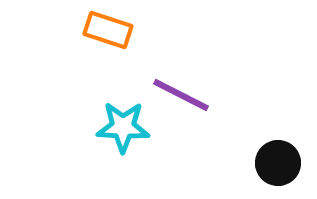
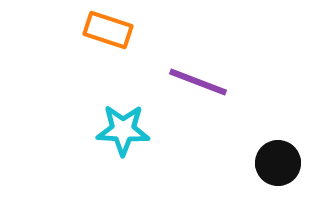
purple line: moved 17 px right, 13 px up; rotated 6 degrees counterclockwise
cyan star: moved 3 px down
